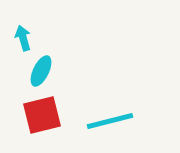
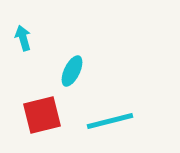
cyan ellipse: moved 31 px right
